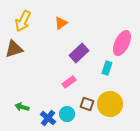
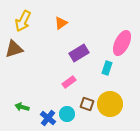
purple rectangle: rotated 12 degrees clockwise
